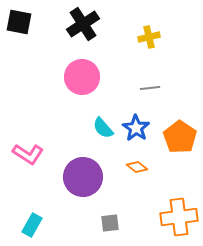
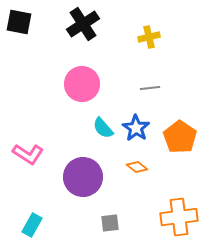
pink circle: moved 7 px down
